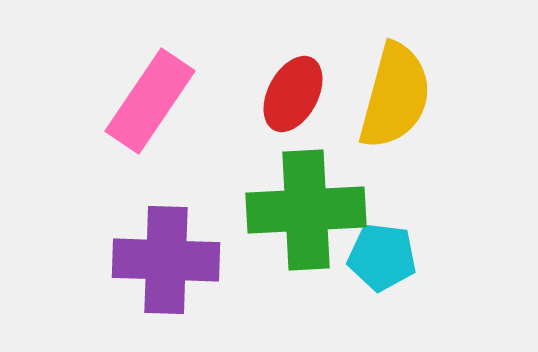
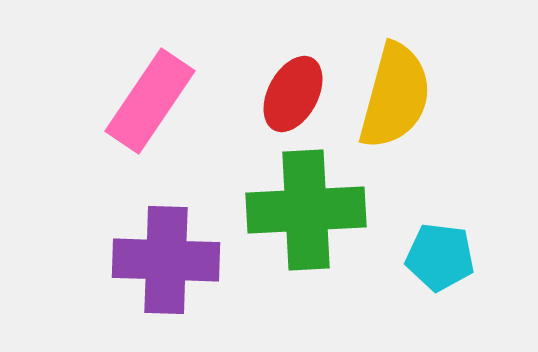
cyan pentagon: moved 58 px right
